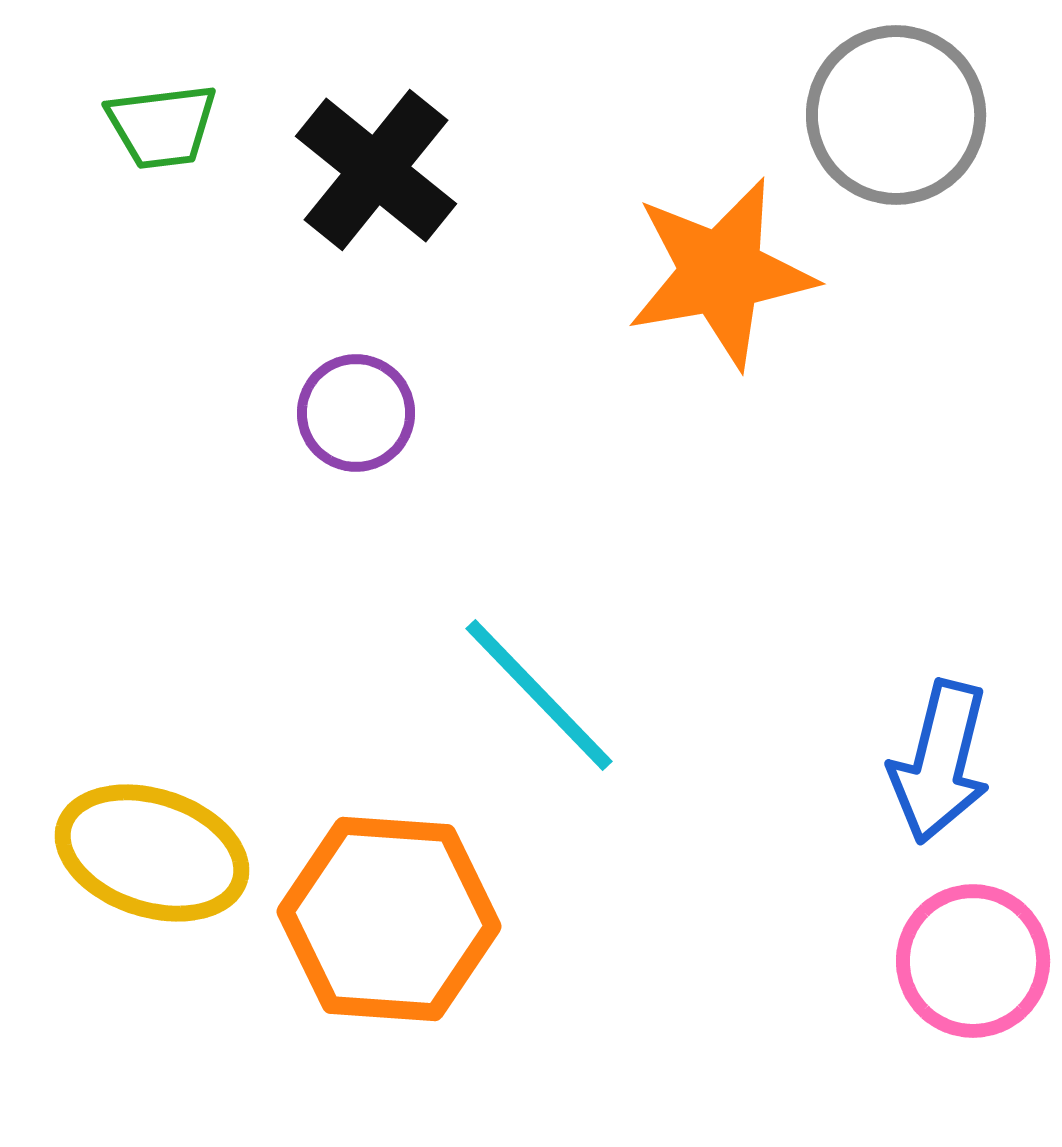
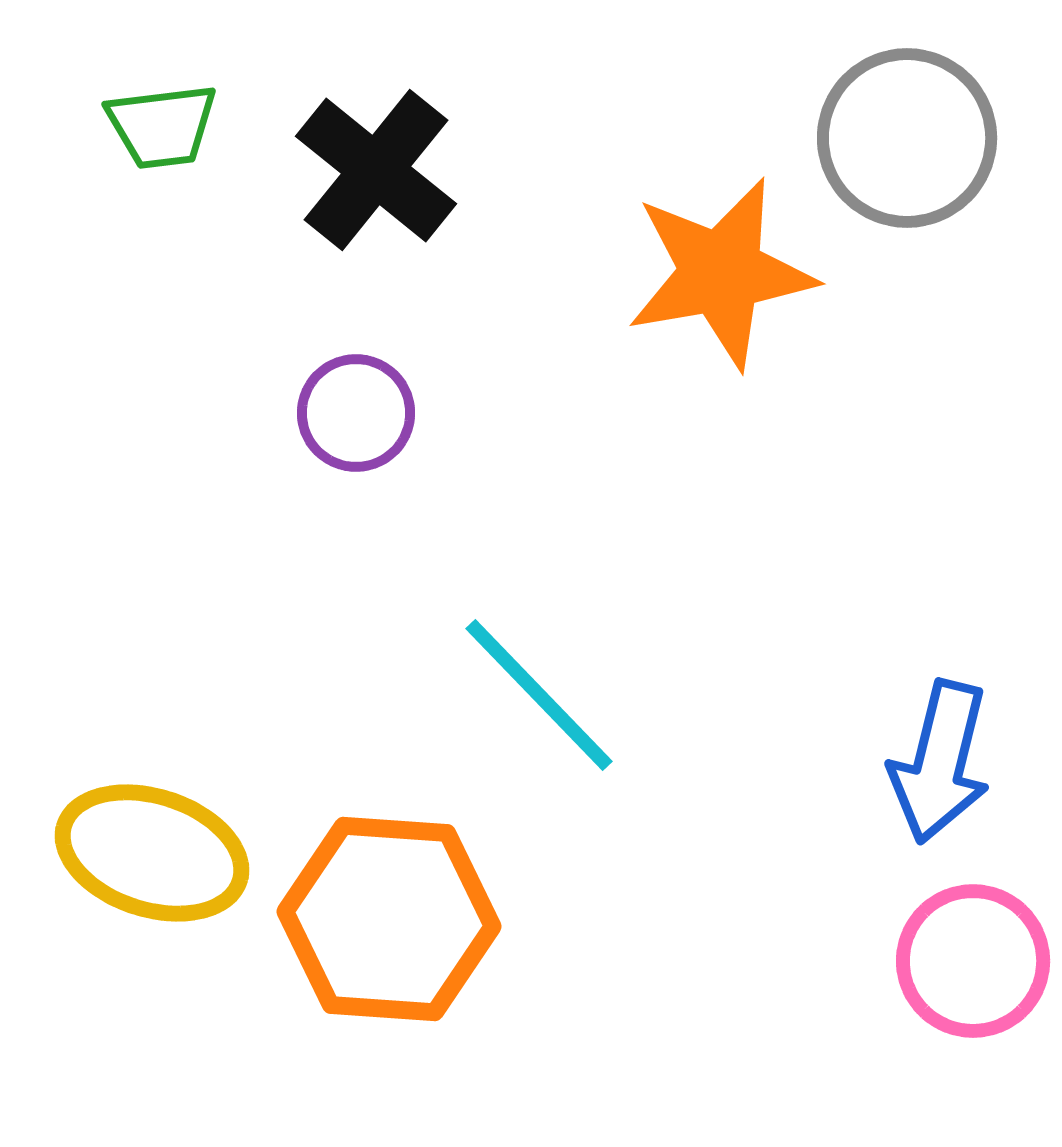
gray circle: moved 11 px right, 23 px down
